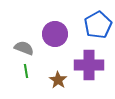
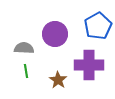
blue pentagon: moved 1 px down
gray semicircle: rotated 18 degrees counterclockwise
